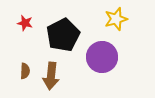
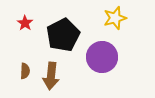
yellow star: moved 1 px left, 1 px up
red star: rotated 21 degrees clockwise
